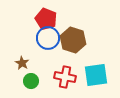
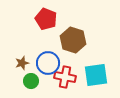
blue circle: moved 25 px down
brown star: rotated 24 degrees clockwise
